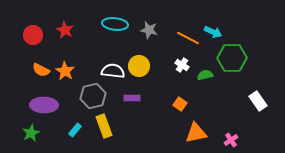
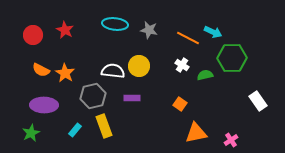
orange star: moved 2 px down
